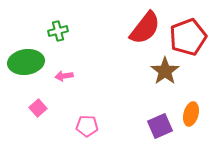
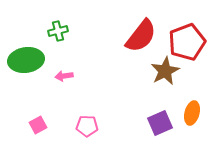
red semicircle: moved 4 px left, 8 px down
red pentagon: moved 1 px left, 5 px down
green ellipse: moved 2 px up
brown star: rotated 8 degrees clockwise
pink square: moved 17 px down; rotated 12 degrees clockwise
orange ellipse: moved 1 px right, 1 px up
purple square: moved 3 px up
